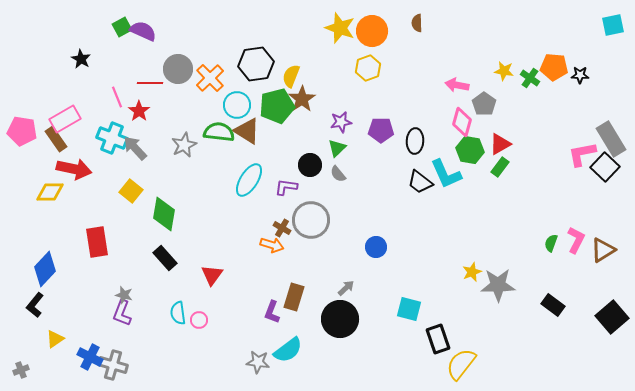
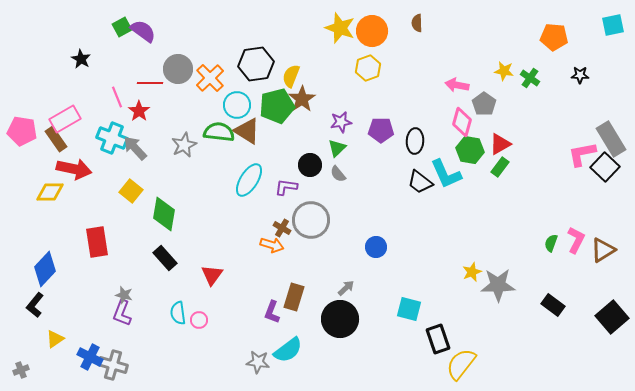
purple semicircle at (143, 31): rotated 12 degrees clockwise
orange pentagon at (554, 67): moved 30 px up
